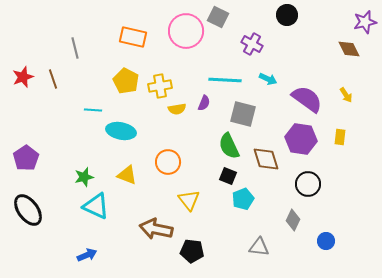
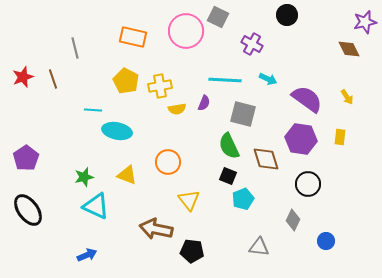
yellow arrow at (346, 95): moved 1 px right, 2 px down
cyan ellipse at (121, 131): moved 4 px left
